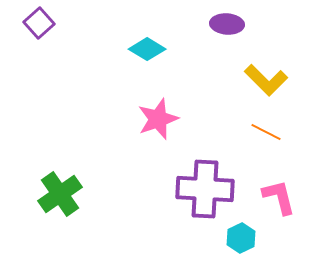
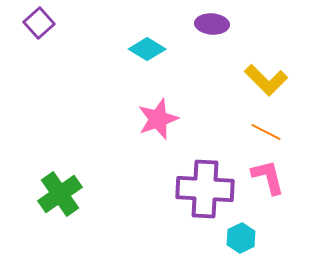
purple ellipse: moved 15 px left
pink L-shape: moved 11 px left, 20 px up
